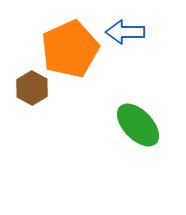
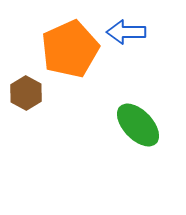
blue arrow: moved 1 px right
brown hexagon: moved 6 px left, 5 px down
